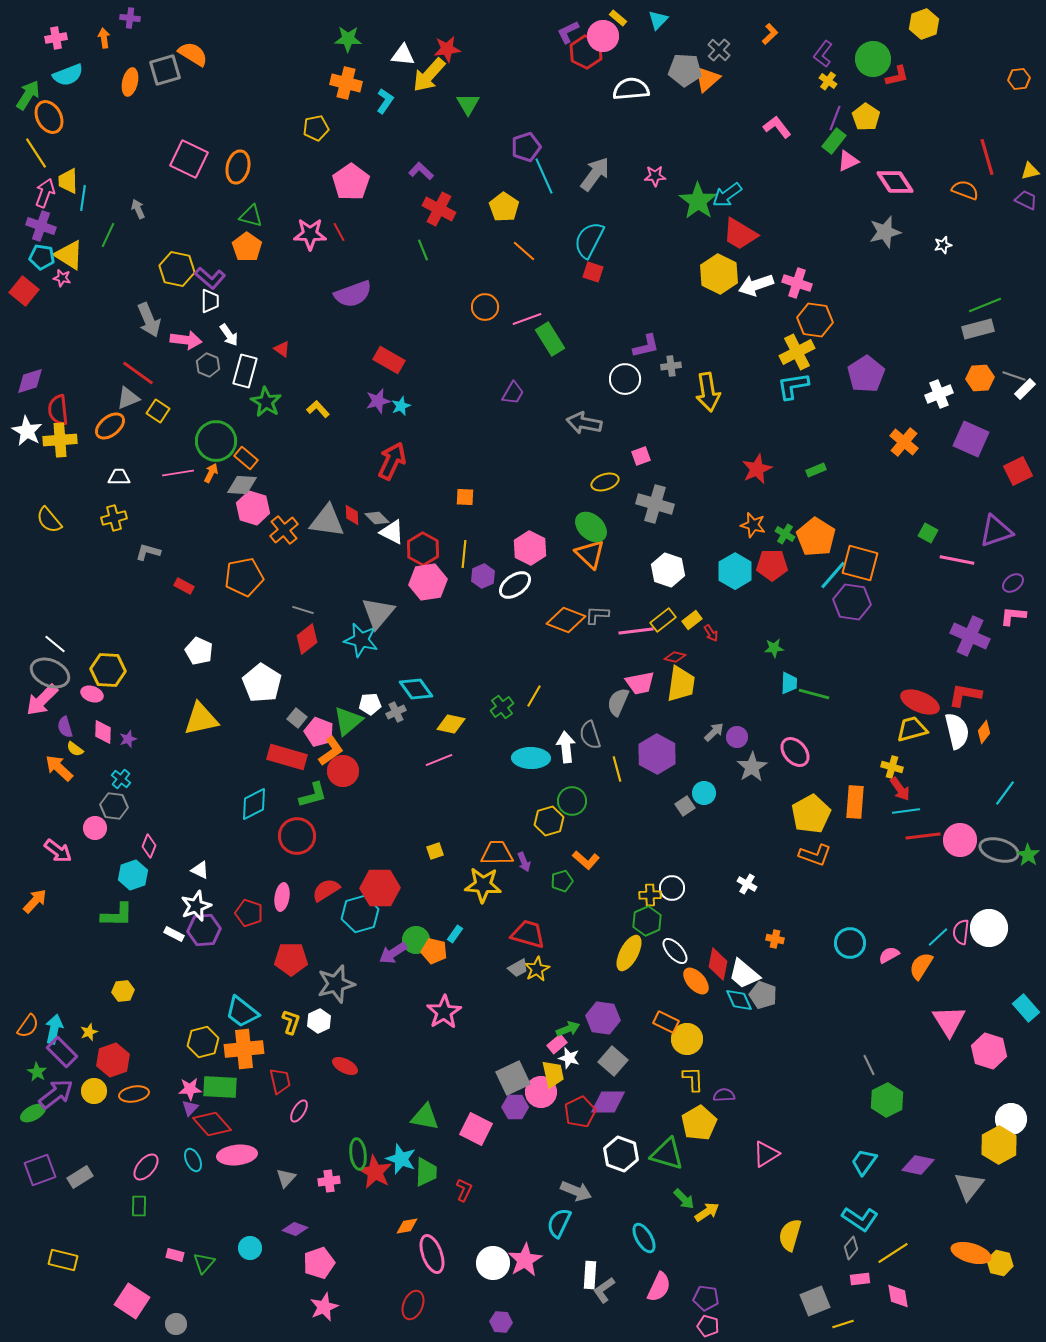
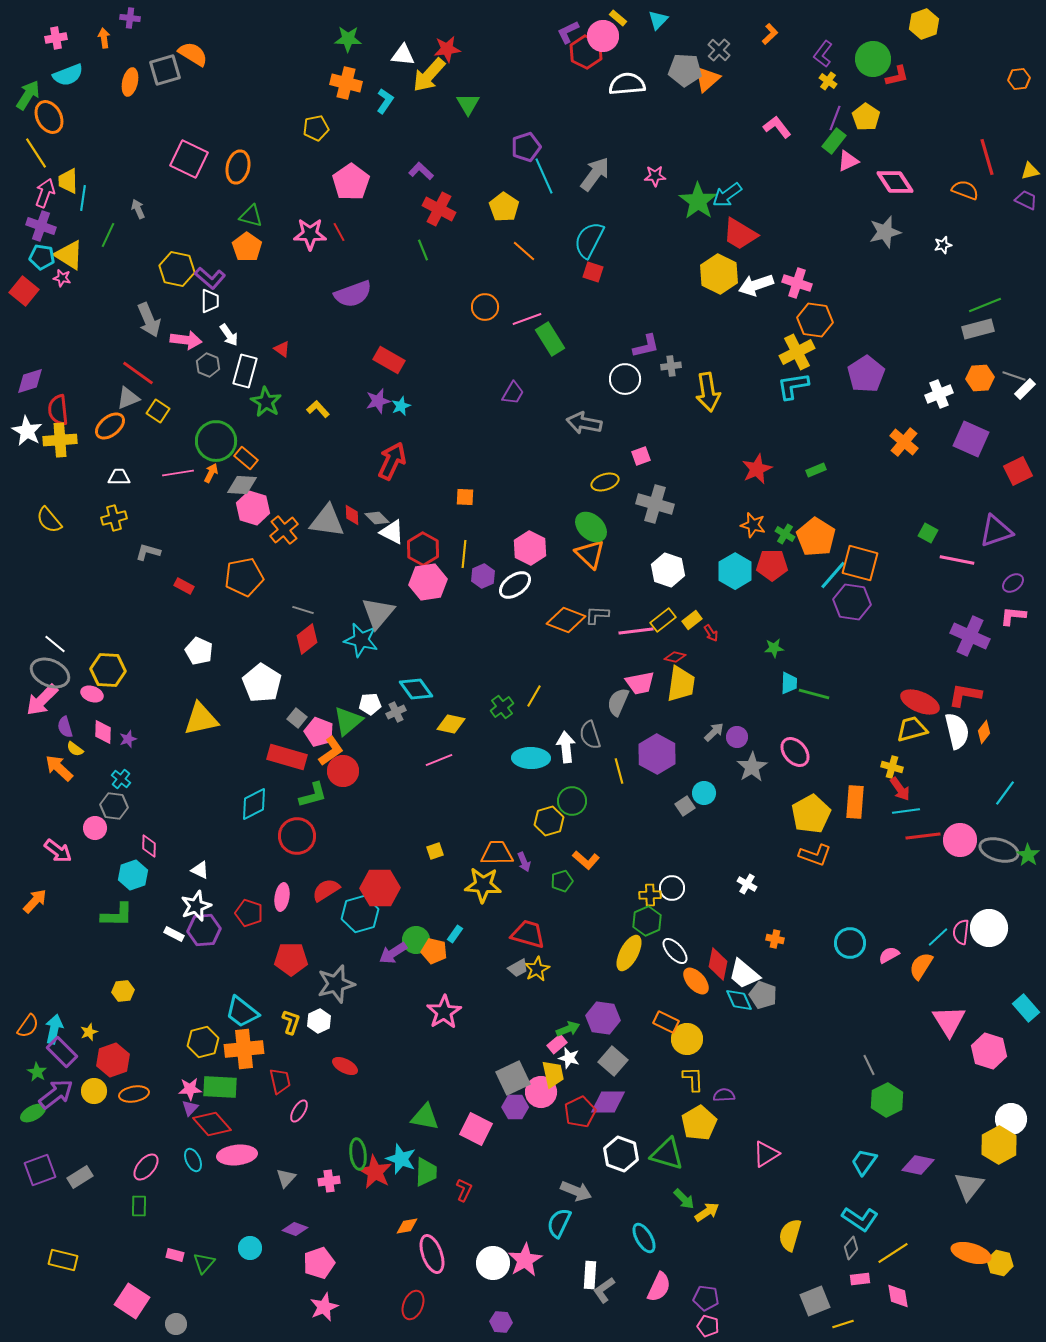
white semicircle at (631, 89): moved 4 px left, 5 px up
yellow line at (617, 769): moved 2 px right, 2 px down
pink diamond at (149, 846): rotated 20 degrees counterclockwise
